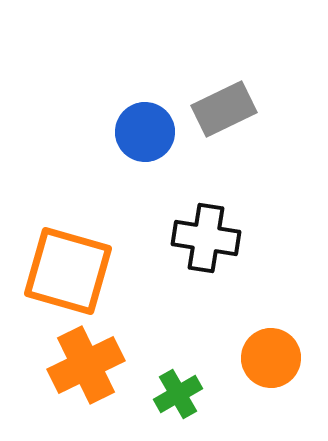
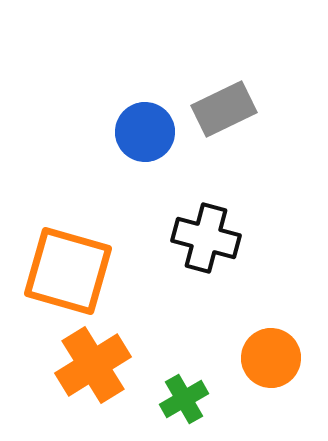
black cross: rotated 6 degrees clockwise
orange cross: moved 7 px right; rotated 6 degrees counterclockwise
green cross: moved 6 px right, 5 px down
